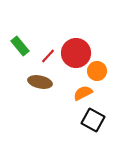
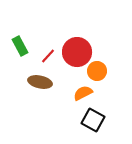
green rectangle: rotated 12 degrees clockwise
red circle: moved 1 px right, 1 px up
